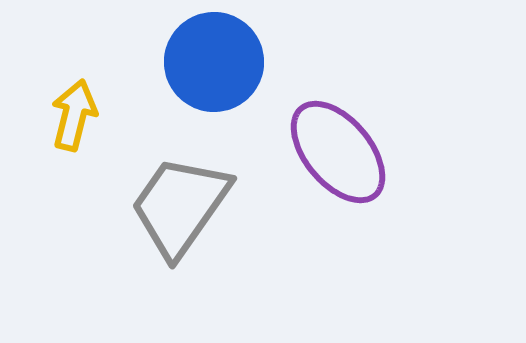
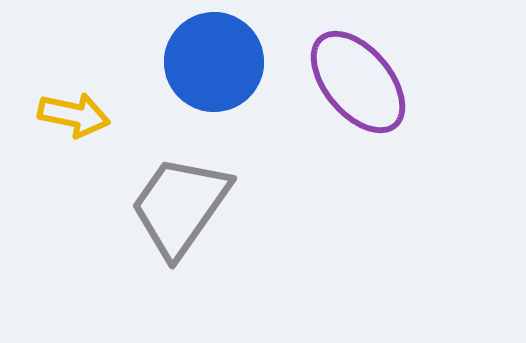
yellow arrow: rotated 88 degrees clockwise
purple ellipse: moved 20 px right, 70 px up
